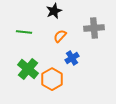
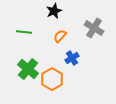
gray cross: rotated 36 degrees clockwise
